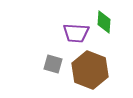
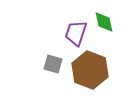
green diamond: rotated 15 degrees counterclockwise
purple trapezoid: rotated 104 degrees clockwise
